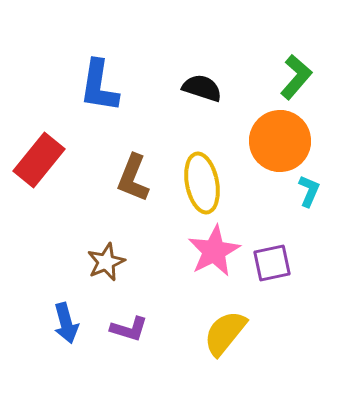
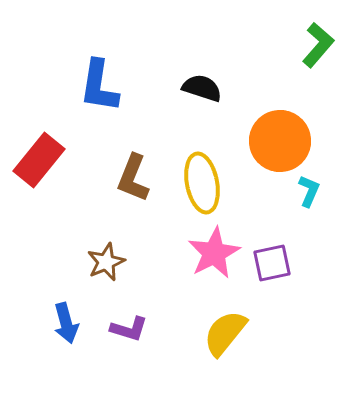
green L-shape: moved 22 px right, 32 px up
pink star: moved 2 px down
